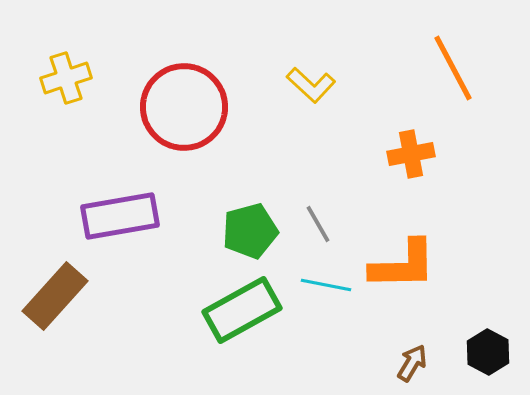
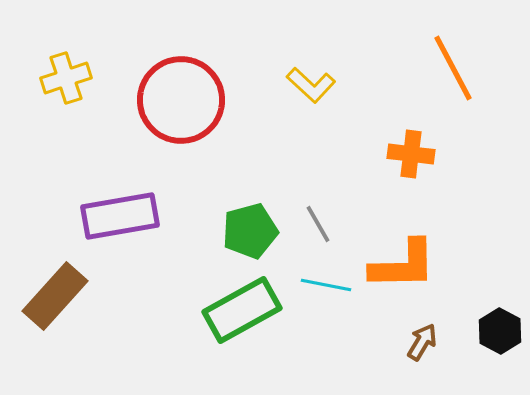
red circle: moved 3 px left, 7 px up
orange cross: rotated 18 degrees clockwise
black hexagon: moved 12 px right, 21 px up
brown arrow: moved 10 px right, 21 px up
